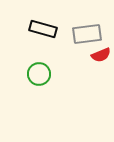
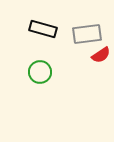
red semicircle: rotated 12 degrees counterclockwise
green circle: moved 1 px right, 2 px up
